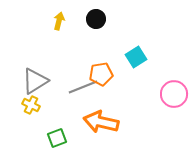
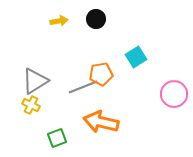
yellow arrow: rotated 66 degrees clockwise
